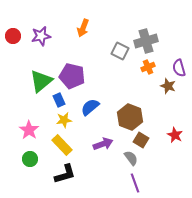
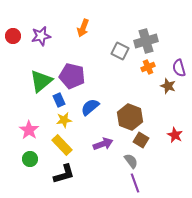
gray semicircle: moved 3 px down
black L-shape: moved 1 px left
